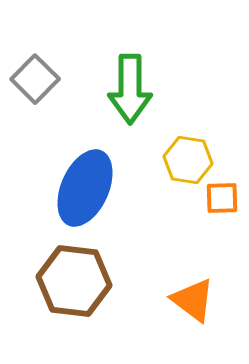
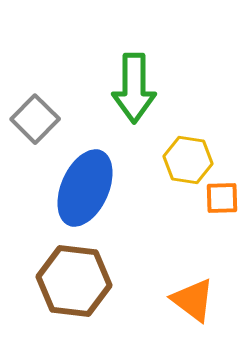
gray square: moved 40 px down
green arrow: moved 4 px right, 1 px up
